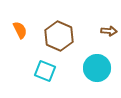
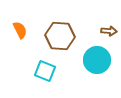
brown hexagon: moved 1 px right; rotated 20 degrees counterclockwise
cyan circle: moved 8 px up
